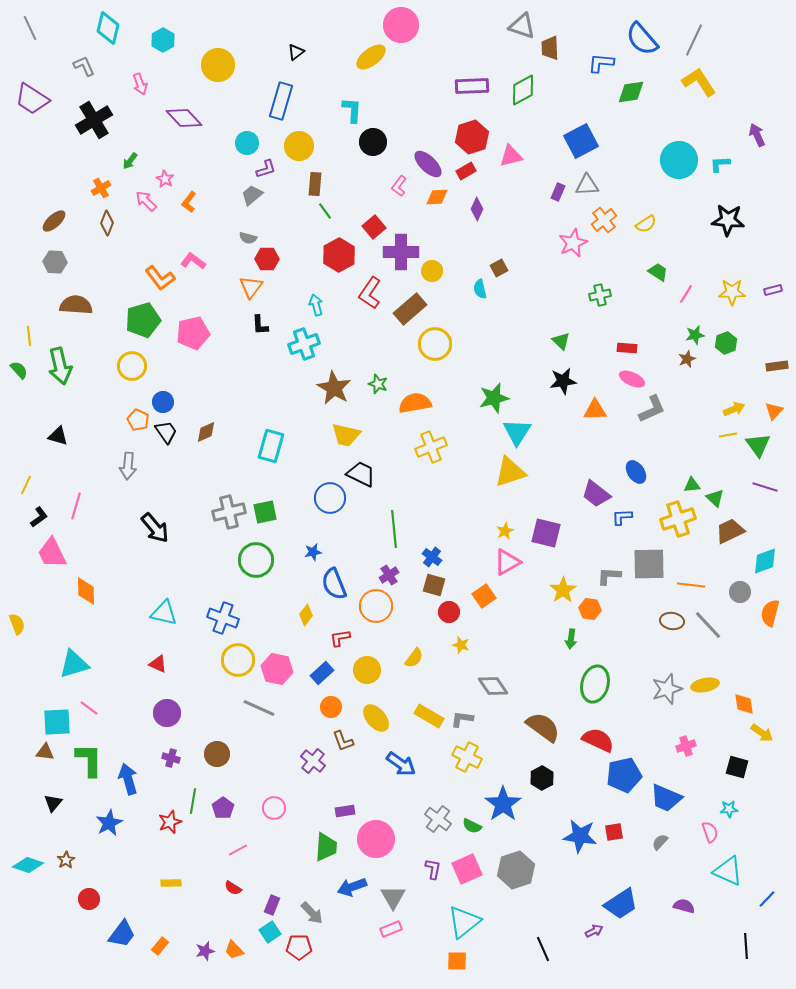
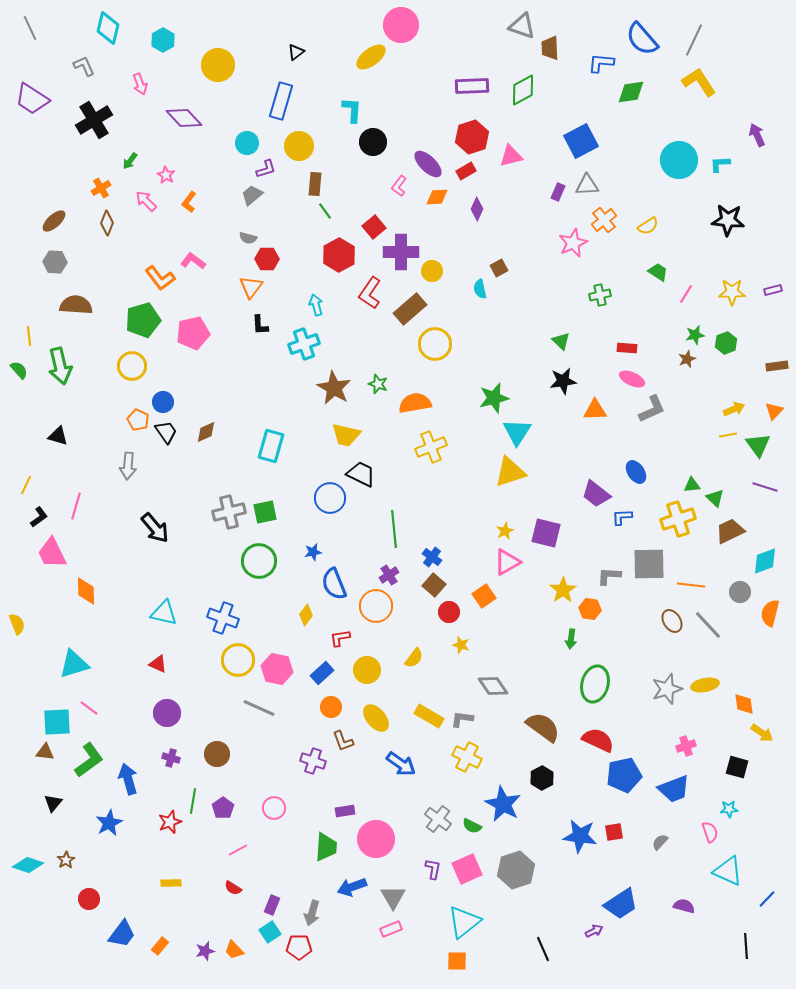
pink star at (165, 179): moved 1 px right, 4 px up
yellow semicircle at (646, 224): moved 2 px right, 2 px down
green circle at (256, 560): moved 3 px right, 1 px down
brown square at (434, 585): rotated 25 degrees clockwise
brown ellipse at (672, 621): rotated 50 degrees clockwise
green L-shape at (89, 760): rotated 54 degrees clockwise
purple cross at (313, 761): rotated 20 degrees counterclockwise
blue trapezoid at (666, 798): moved 8 px right, 9 px up; rotated 44 degrees counterclockwise
blue star at (503, 804): rotated 9 degrees counterclockwise
gray arrow at (312, 913): rotated 60 degrees clockwise
